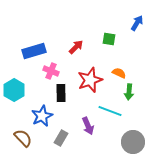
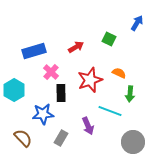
green square: rotated 16 degrees clockwise
red arrow: rotated 14 degrees clockwise
pink cross: moved 1 px down; rotated 21 degrees clockwise
green arrow: moved 1 px right, 2 px down
blue star: moved 1 px right, 2 px up; rotated 20 degrees clockwise
